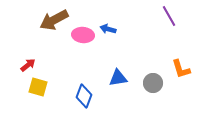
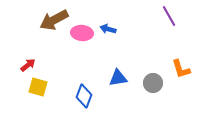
pink ellipse: moved 1 px left, 2 px up
